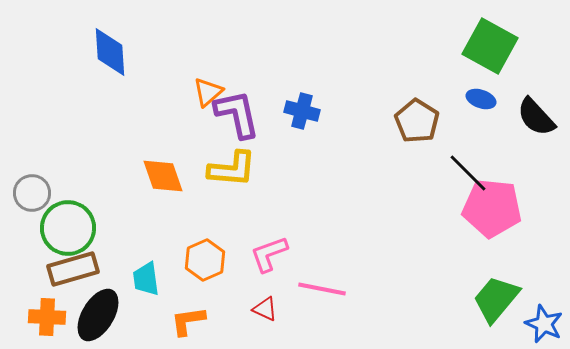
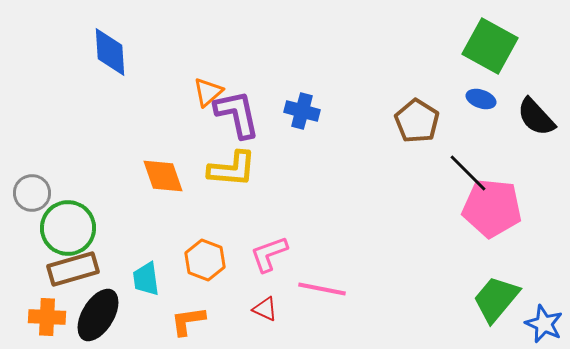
orange hexagon: rotated 15 degrees counterclockwise
